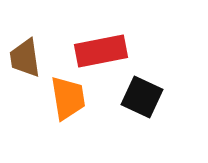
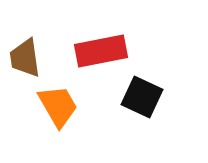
orange trapezoid: moved 10 px left, 8 px down; rotated 21 degrees counterclockwise
